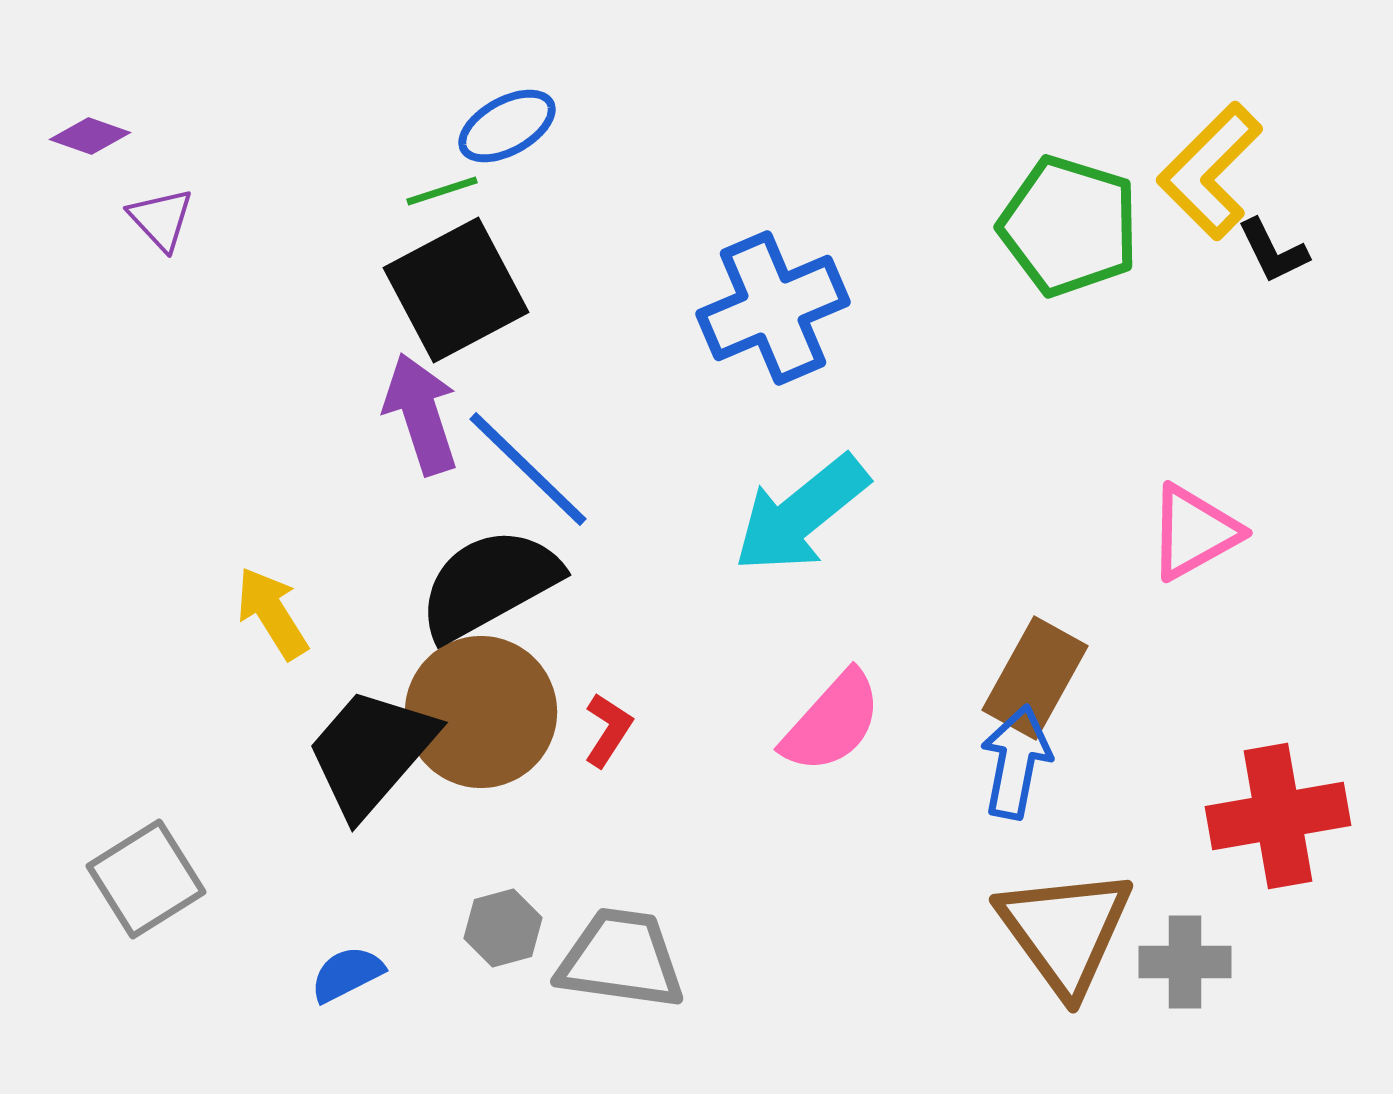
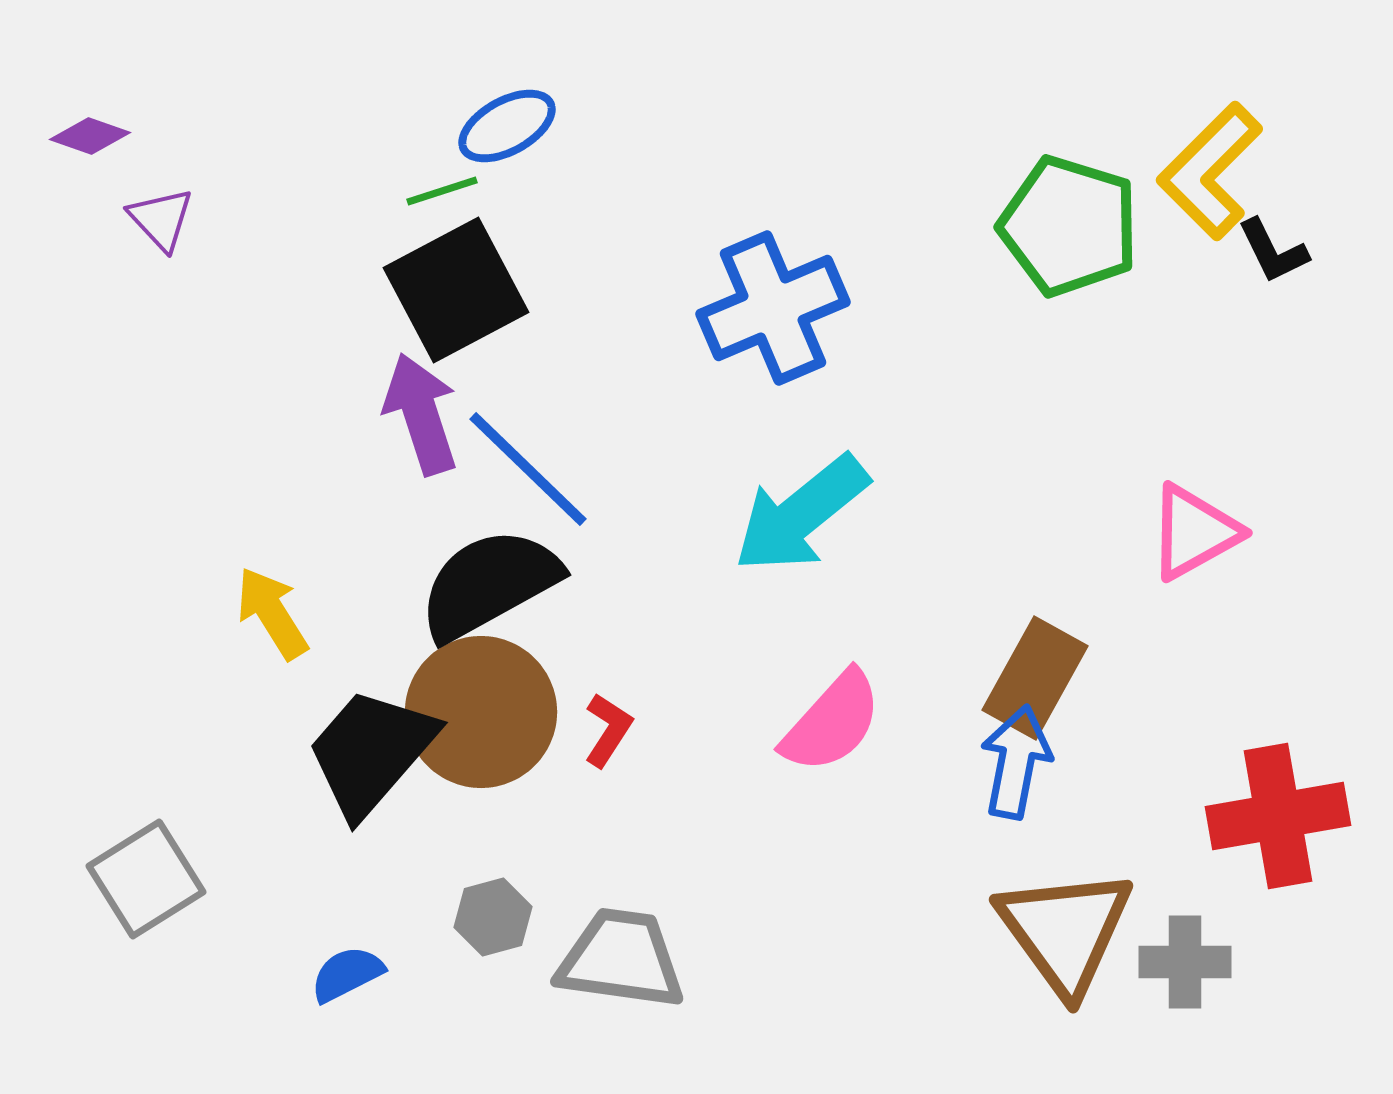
gray hexagon: moved 10 px left, 11 px up
